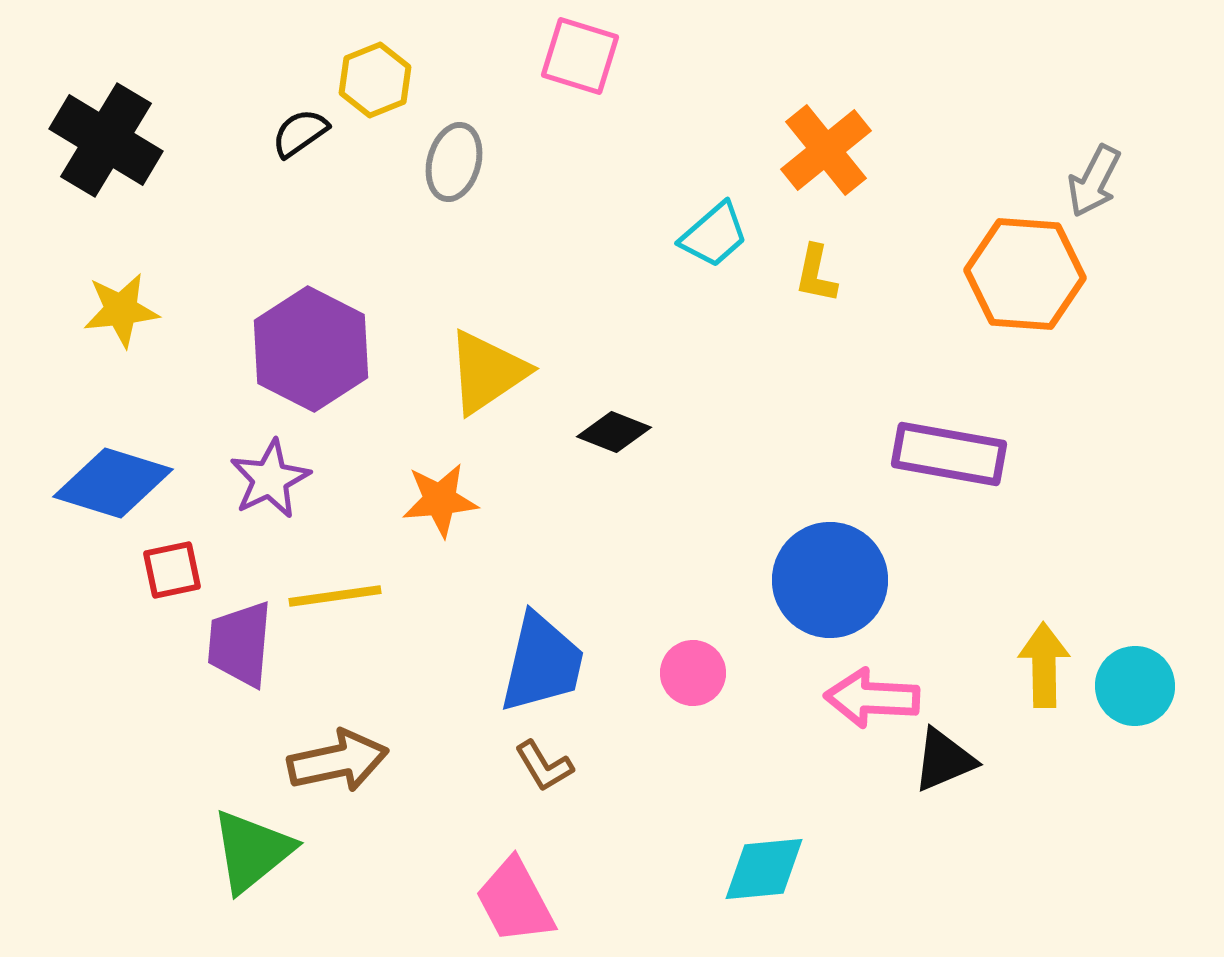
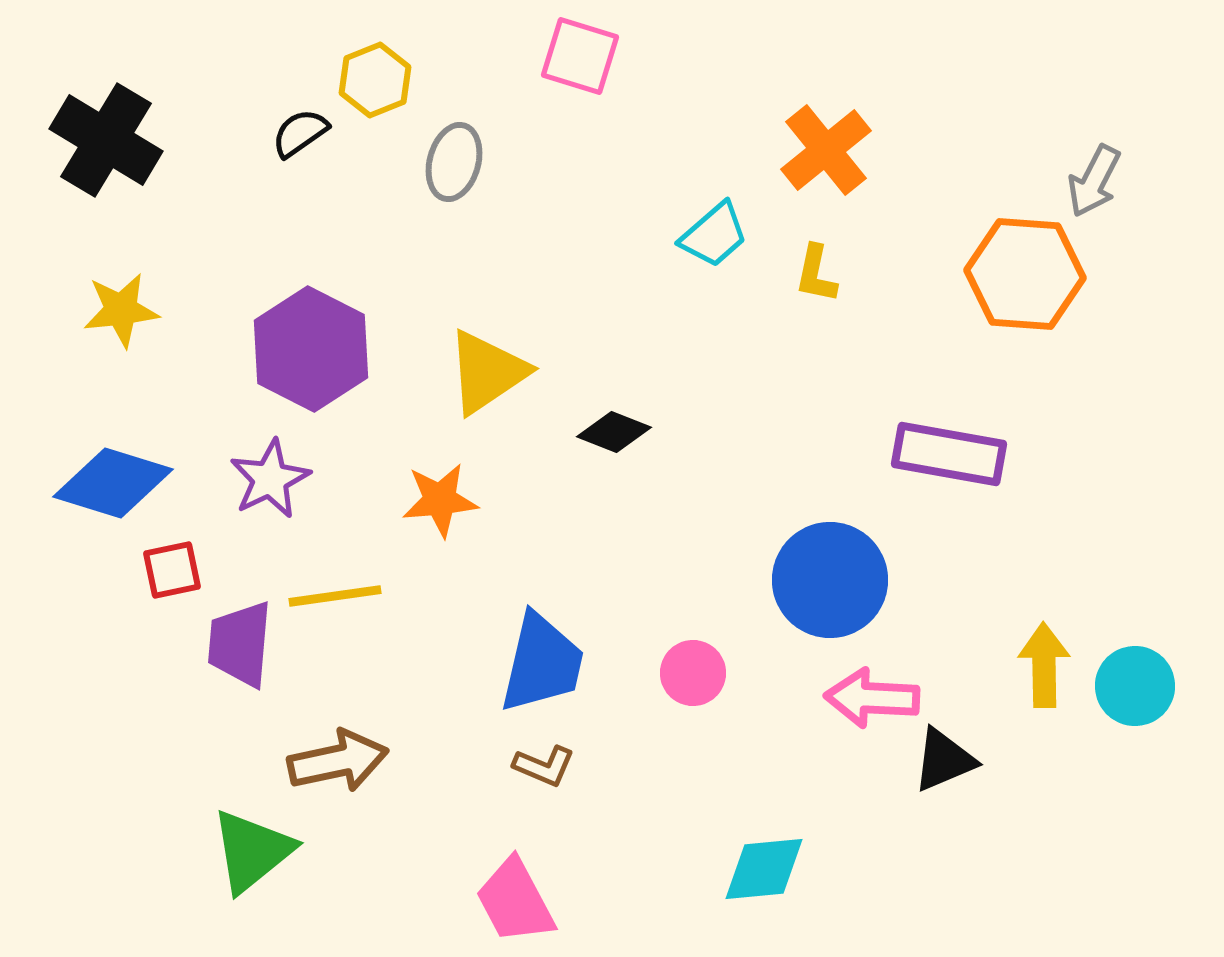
brown L-shape: rotated 36 degrees counterclockwise
